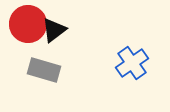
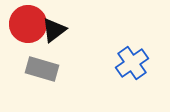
gray rectangle: moved 2 px left, 1 px up
